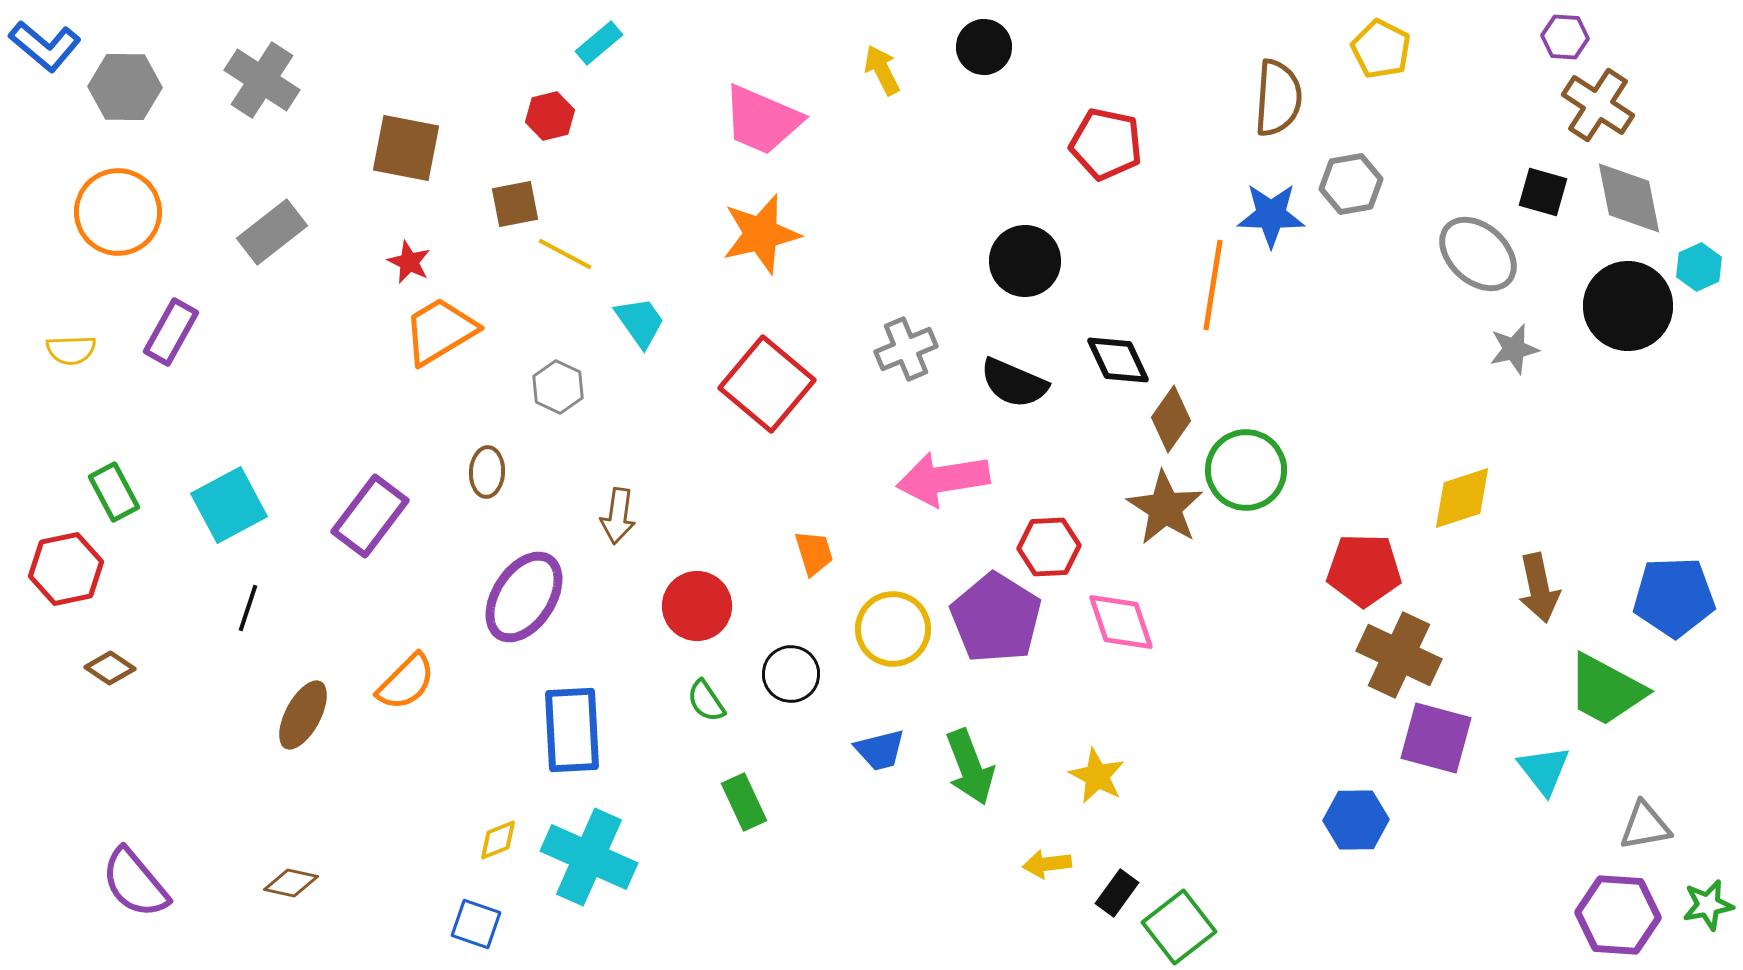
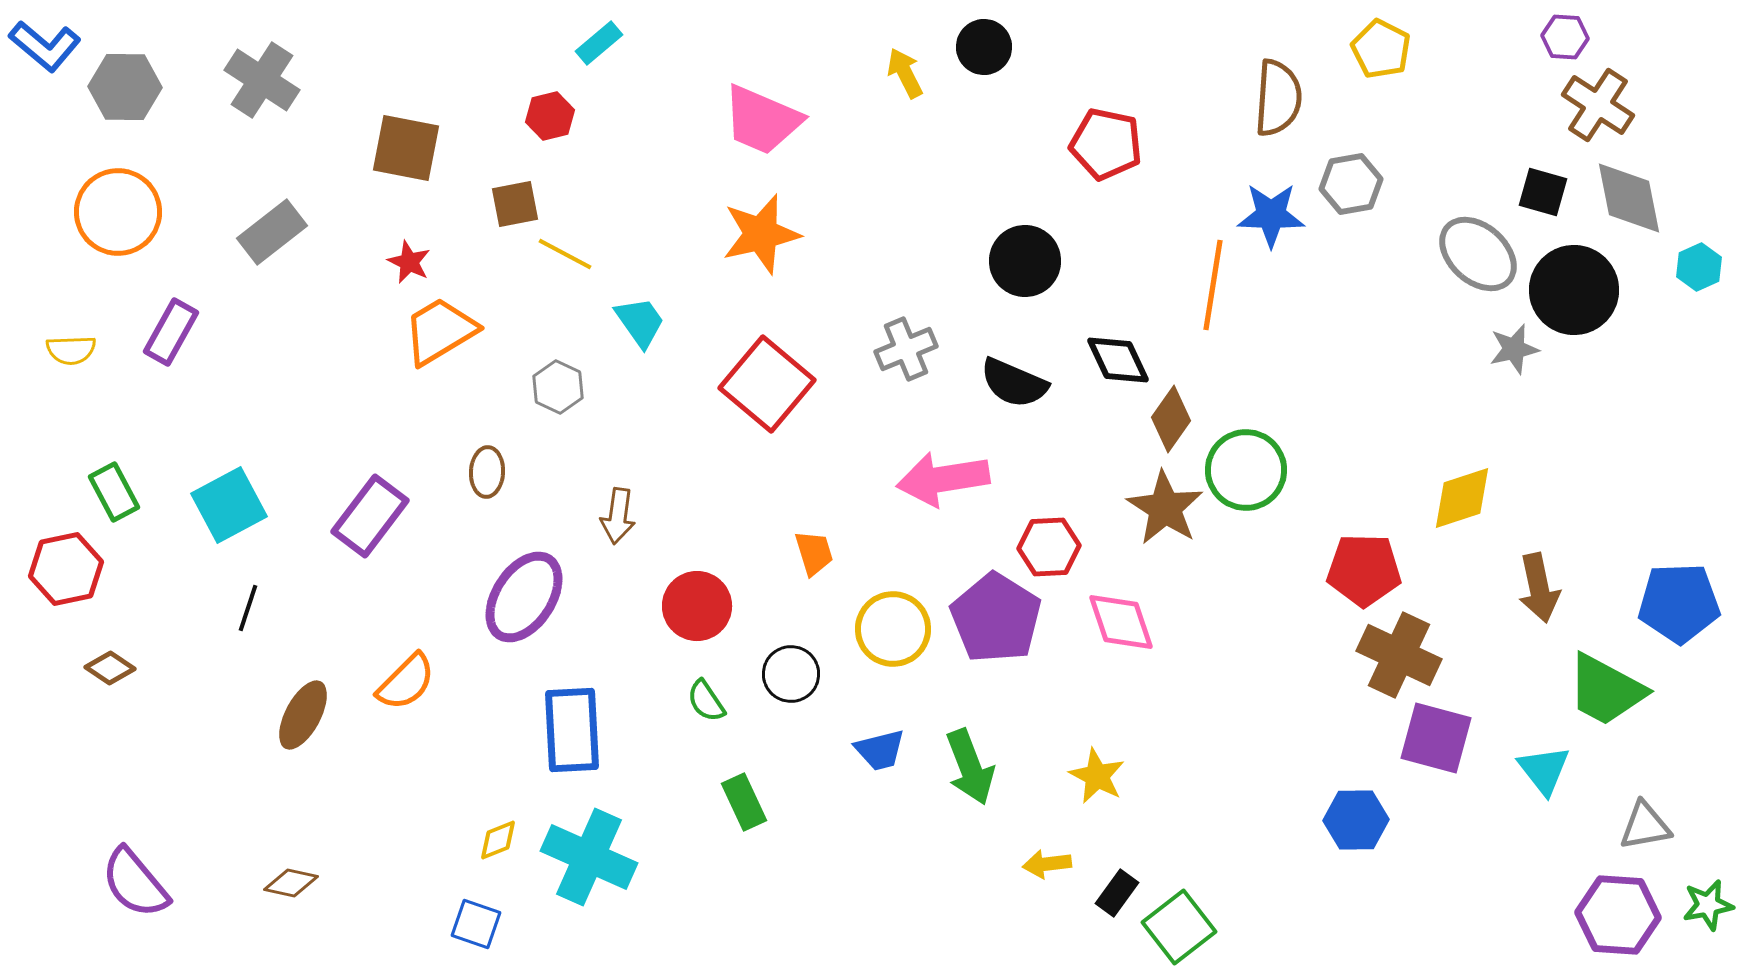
yellow arrow at (882, 70): moved 23 px right, 3 px down
black circle at (1628, 306): moved 54 px left, 16 px up
blue pentagon at (1674, 597): moved 5 px right, 6 px down
